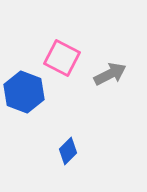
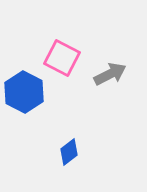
blue hexagon: rotated 6 degrees clockwise
blue diamond: moved 1 px right, 1 px down; rotated 8 degrees clockwise
